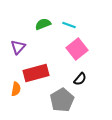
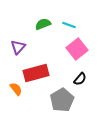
orange semicircle: rotated 48 degrees counterclockwise
